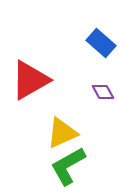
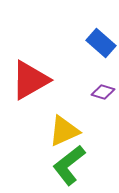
purple diamond: rotated 45 degrees counterclockwise
yellow triangle: moved 2 px right, 2 px up
green L-shape: moved 1 px right, 1 px up; rotated 9 degrees counterclockwise
